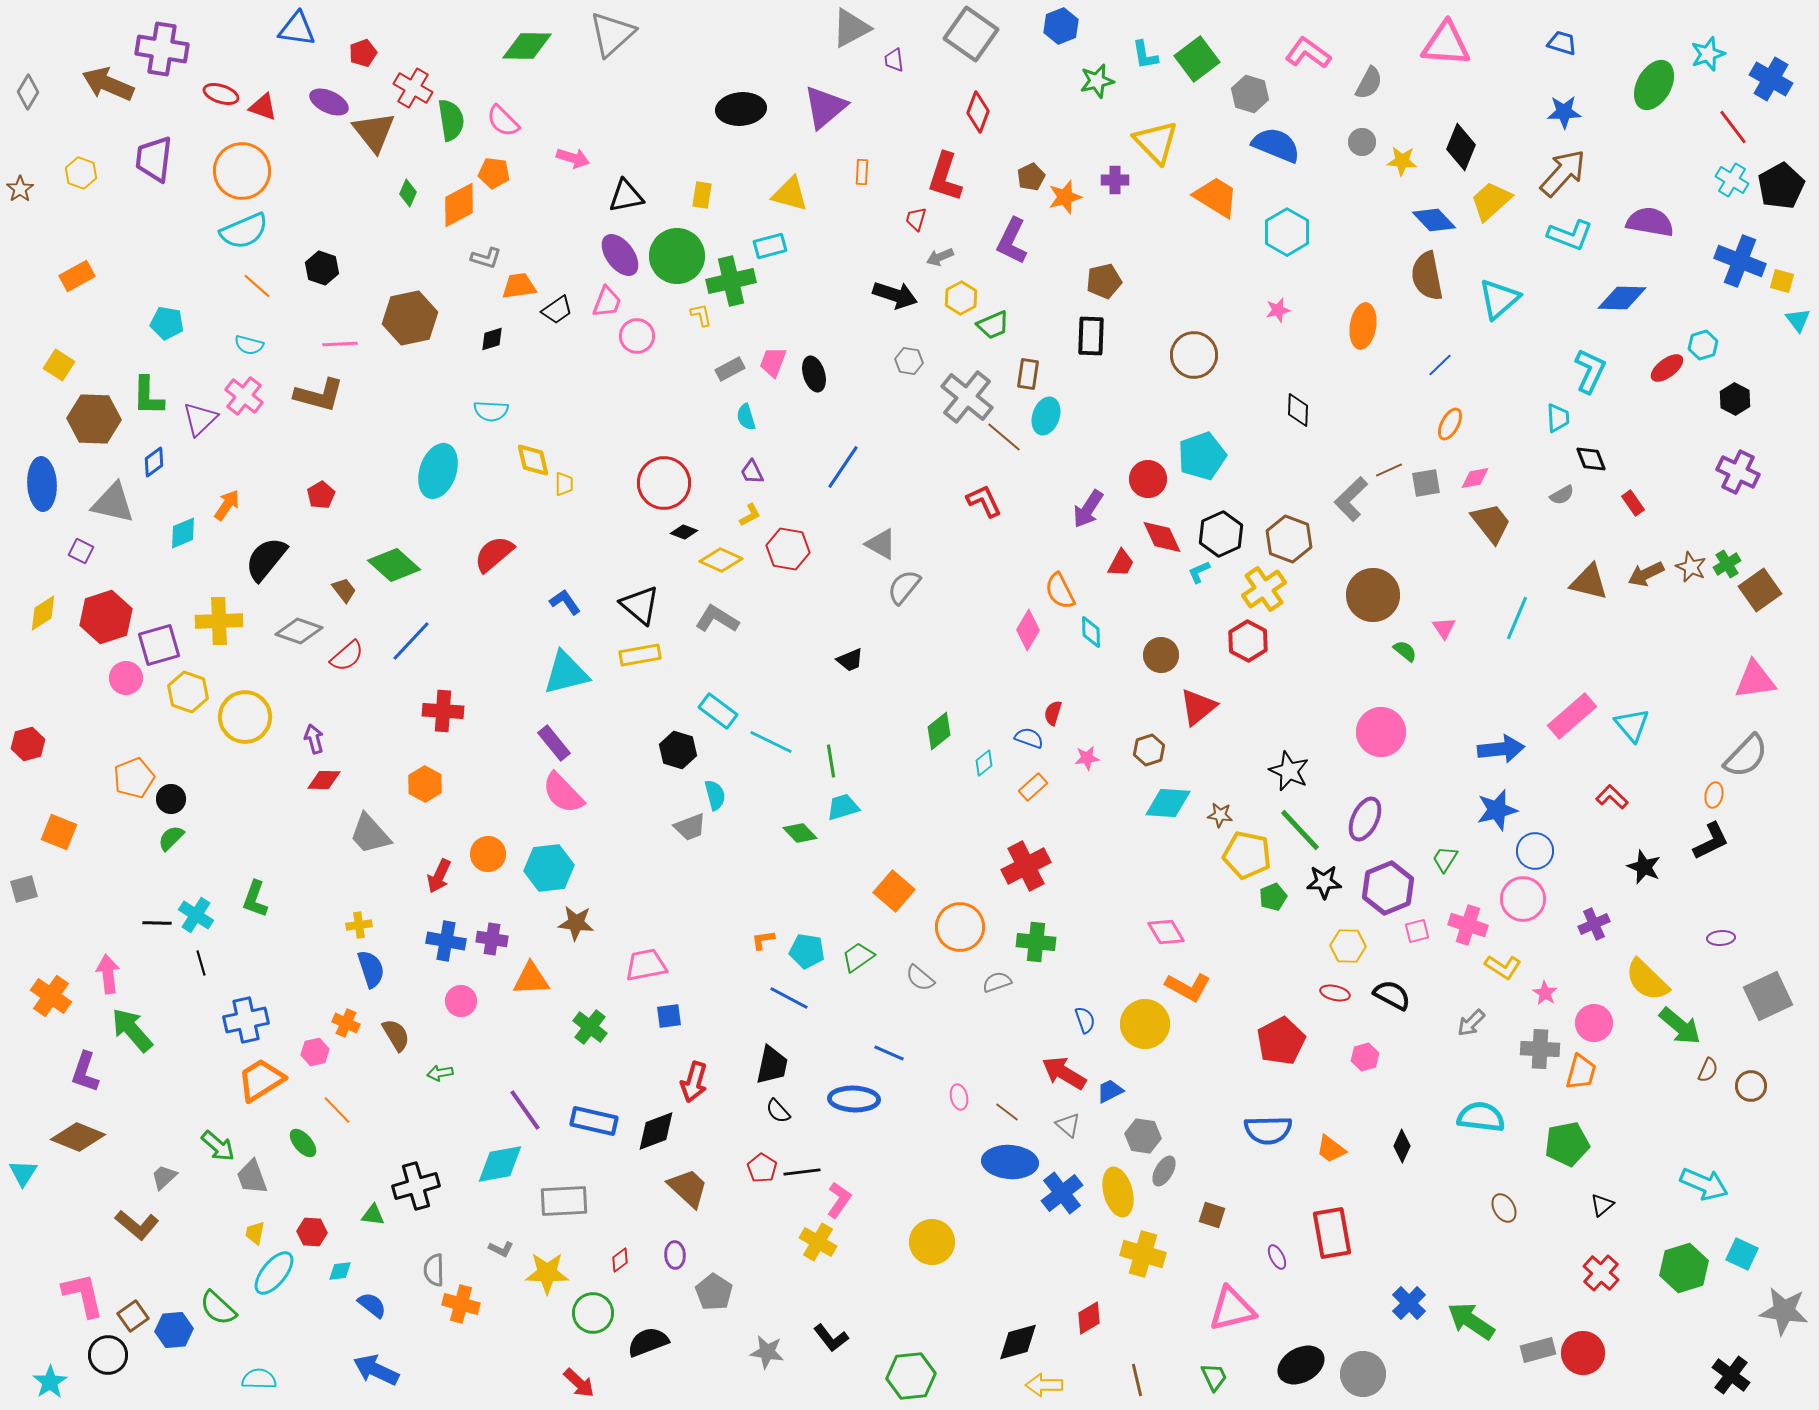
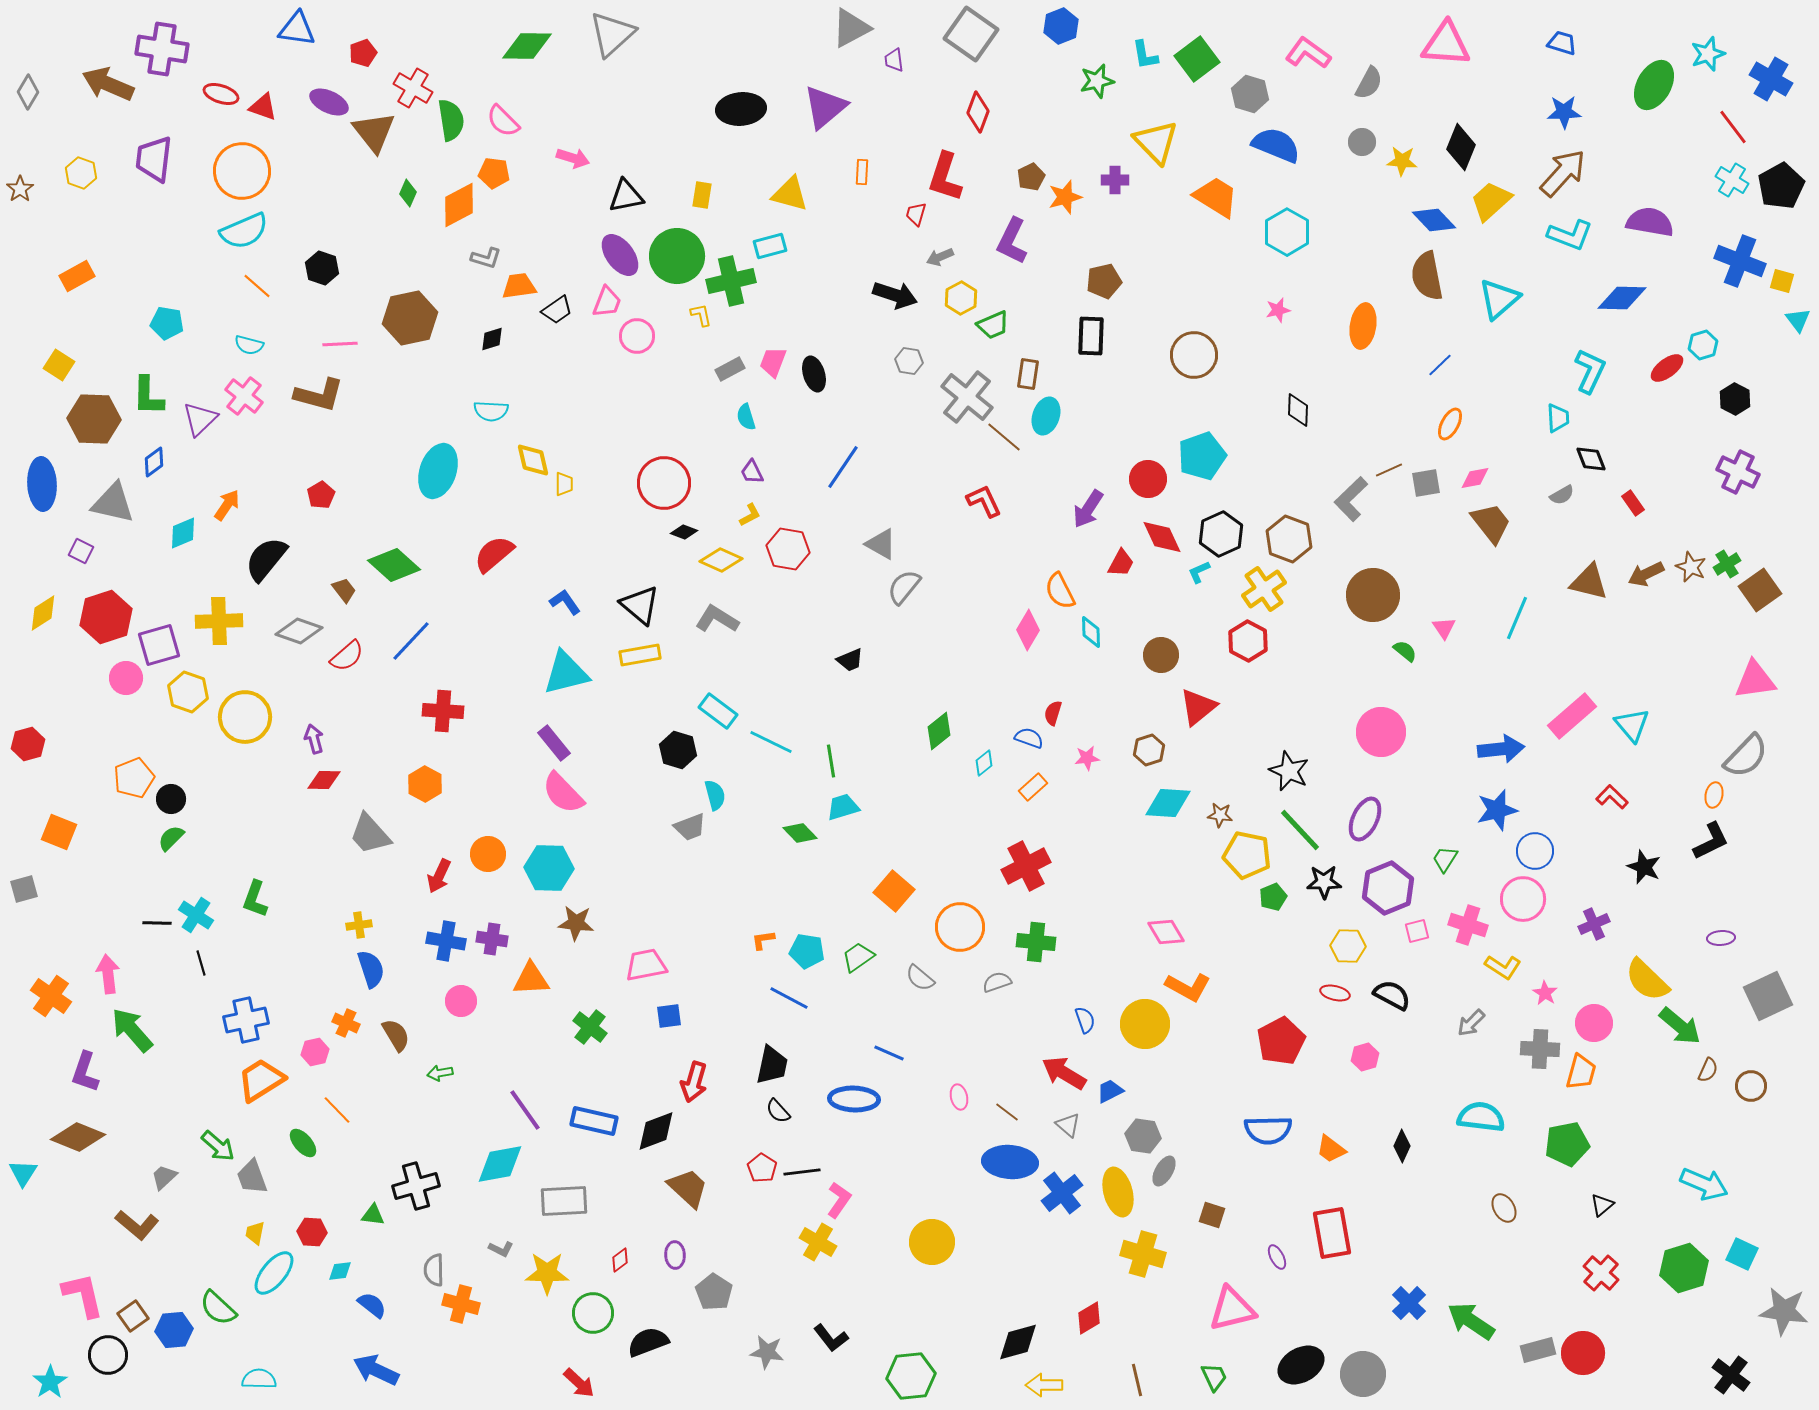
red trapezoid at (916, 219): moved 5 px up
cyan hexagon at (549, 868): rotated 9 degrees clockwise
